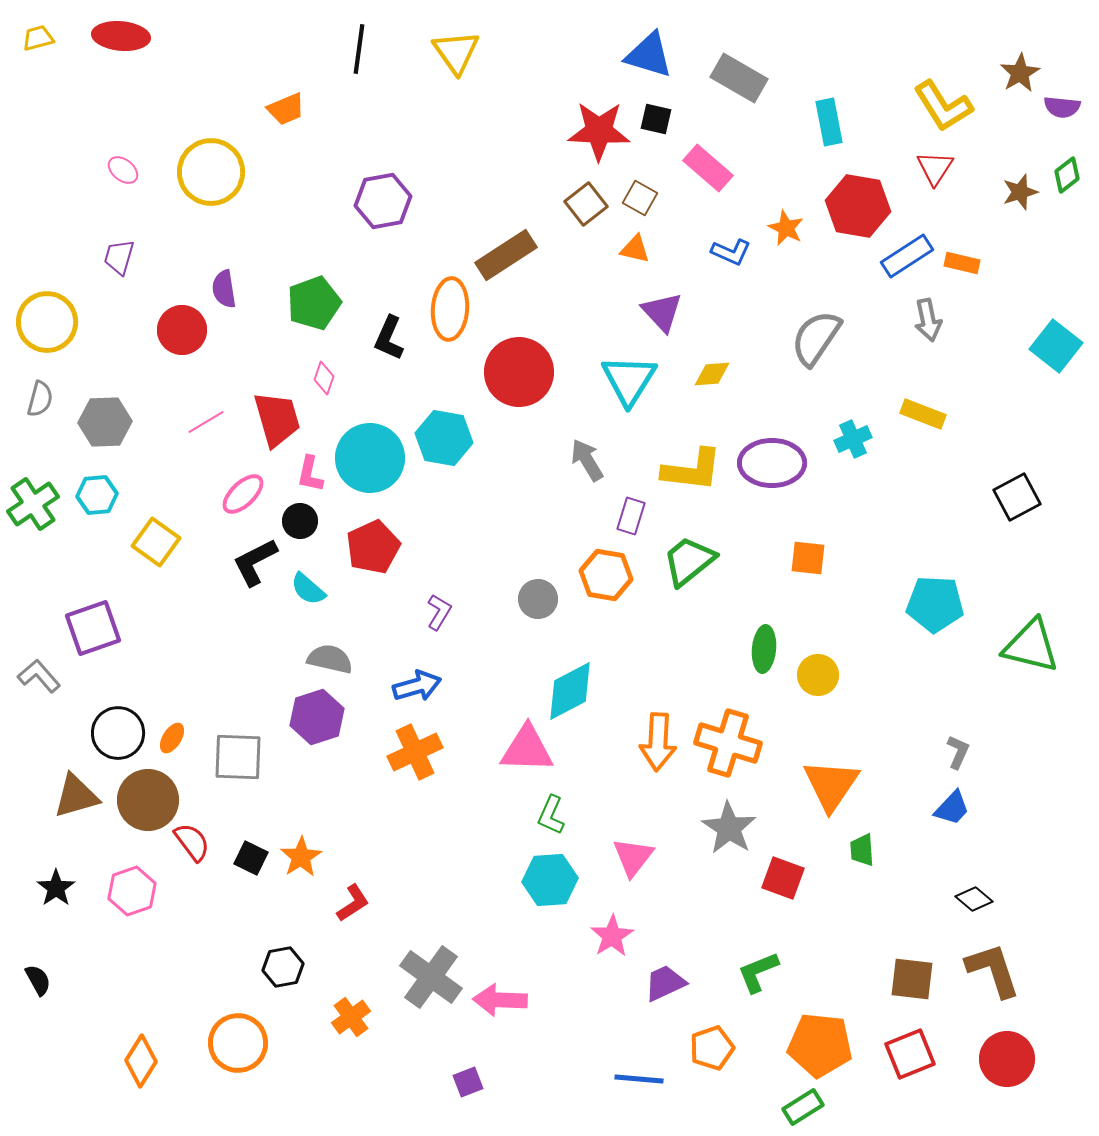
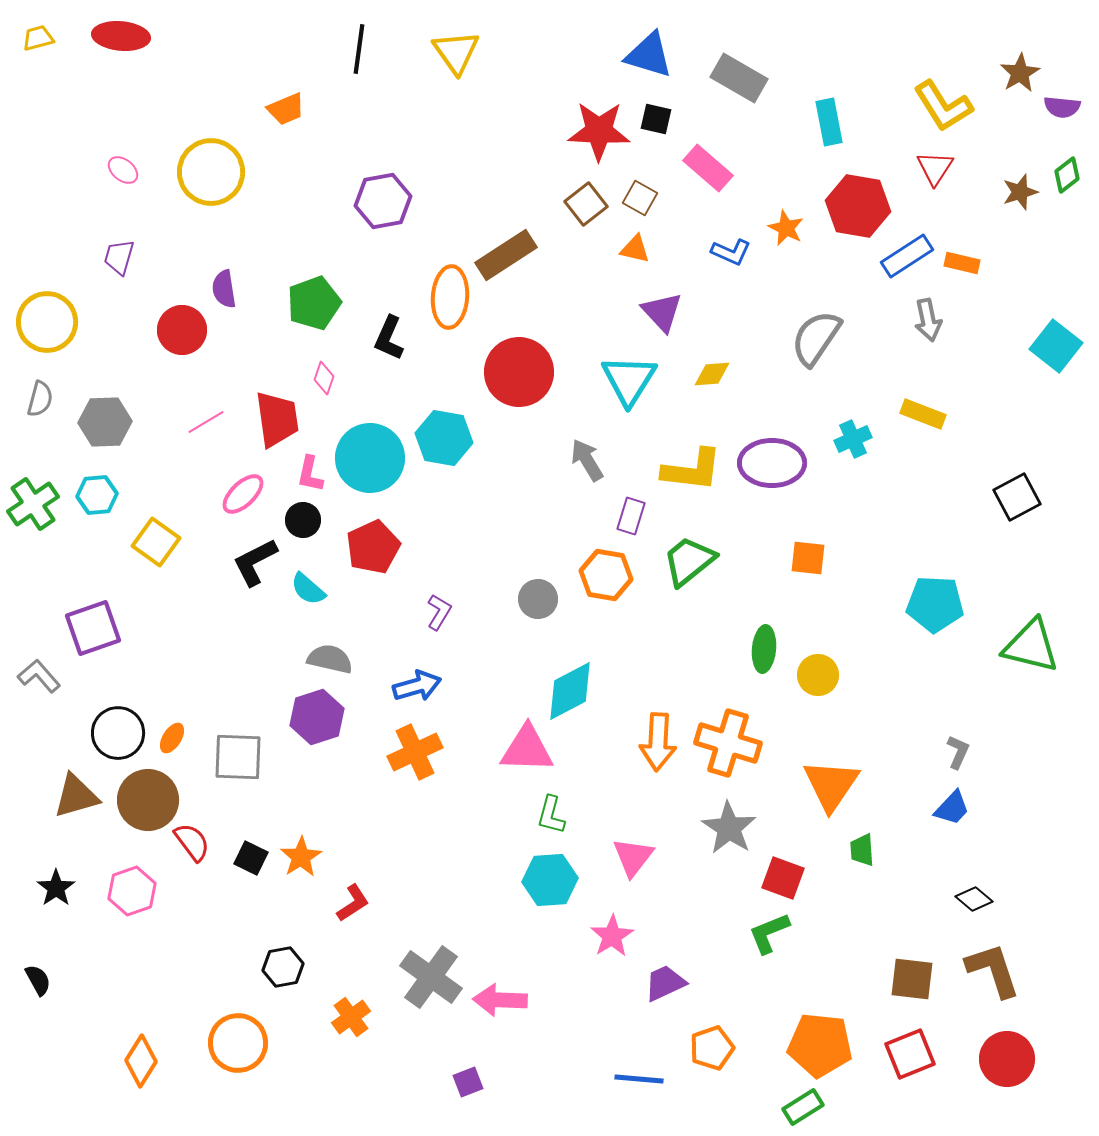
orange ellipse at (450, 309): moved 12 px up
red trapezoid at (277, 419): rotated 8 degrees clockwise
black circle at (300, 521): moved 3 px right, 1 px up
green L-shape at (551, 815): rotated 9 degrees counterclockwise
green L-shape at (758, 972): moved 11 px right, 39 px up
